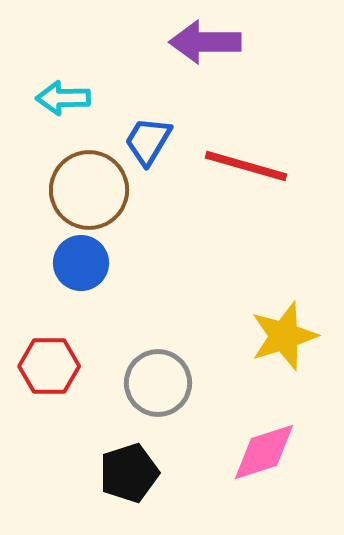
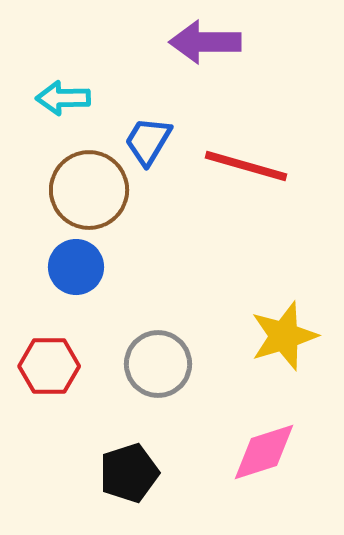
blue circle: moved 5 px left, 4 px down
gray circle: moved 19 px up
